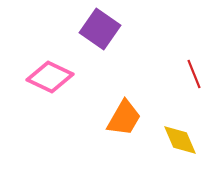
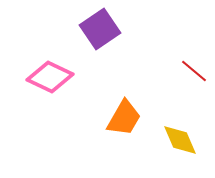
purple square: rotated 21 degrees clockwise
red line: moved 3 px up; rotated 28 degrees counterclockwise
